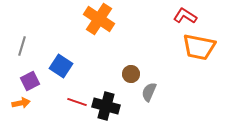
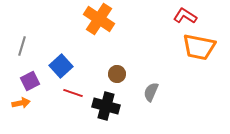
blue square: rotated 15 degrees clockwise
brown circle: moved 14 px left
gray semicircle: moved 2 px right
red line: moved 4 px left, 9 px up
